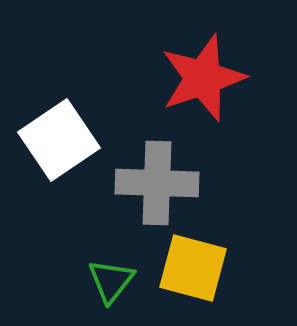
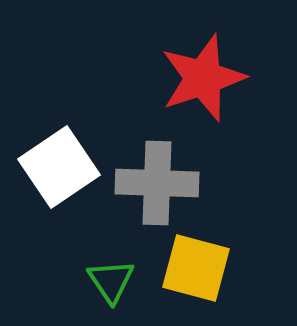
white square: moved 27 px down
yellow square: moved 3 px right
green triangle: rotated 12 degrees counterclockwise
